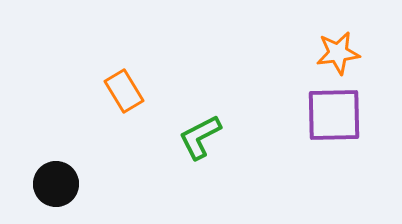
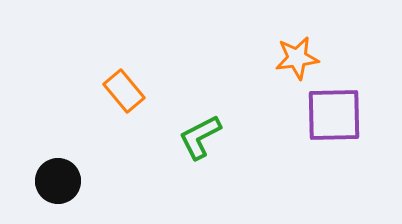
orange star: moved 41 px left, 5 px down
orange rectangle: rotated 9 degrees counterclockwise
black circle: moved 2 px right, 3 px up
